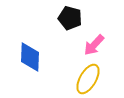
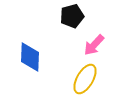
black pentagon: moved 2 px right, 2 px up; rotated 30 degrees counterclockwise
yellow ellipse: moved 3 px left
